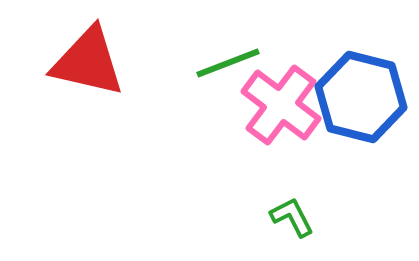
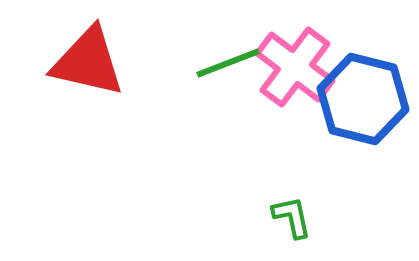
blue hexagon: moved 2 px right, 2 px down
pink cross: moved 14 px right, 38 px up
green L-shape: rotated 15 degrees clockwise
